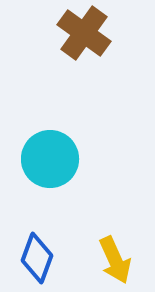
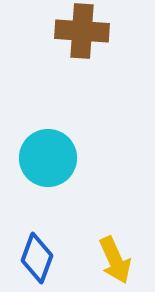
brown cross: moved 2 px left, 2 px up; rotated 32 degrees counterclockwise
cyan circle: moved 2 px left, 1 px up
